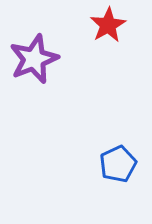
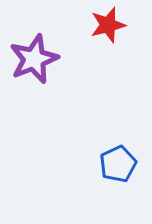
red star: rotated 15 degrees clockwise
